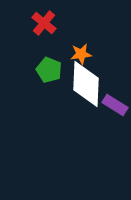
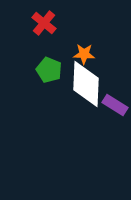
orange star: moved 3 px right; rotated 10 degrees clockwise
